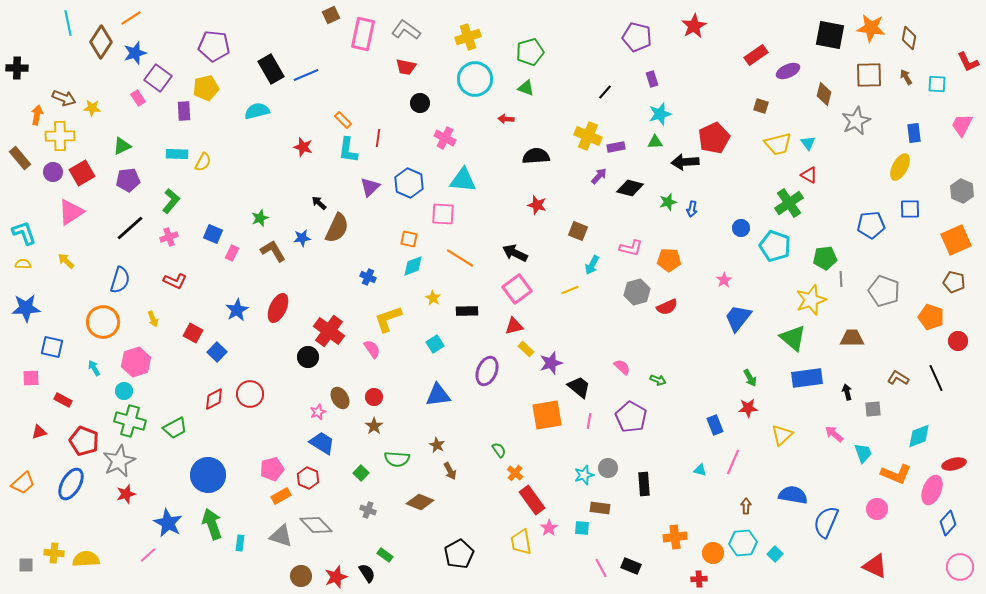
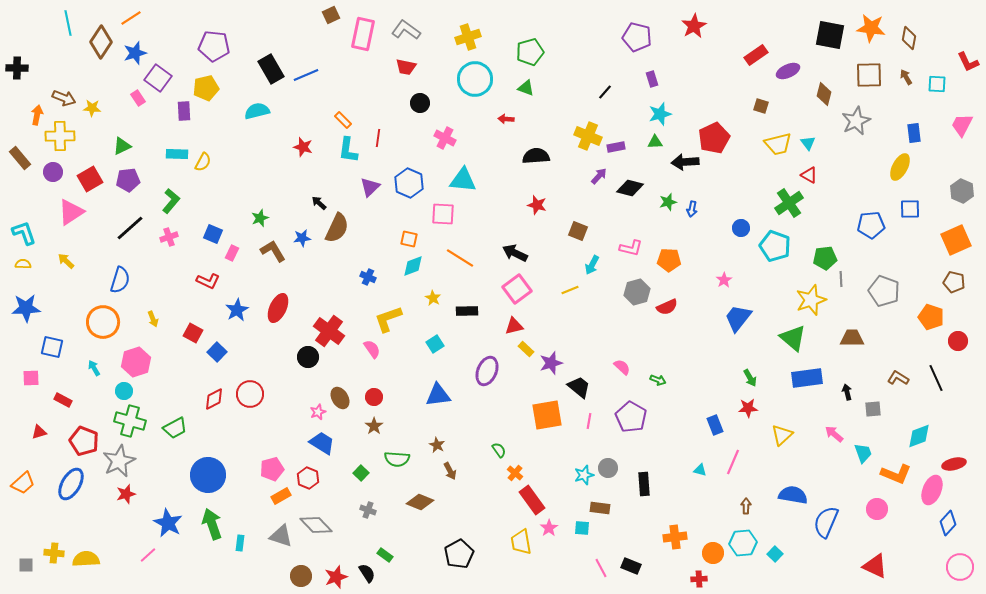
red square at (82, 173): moved 8 px right, 6 px down
red L-shape at (175, 281): moved 33 px right
